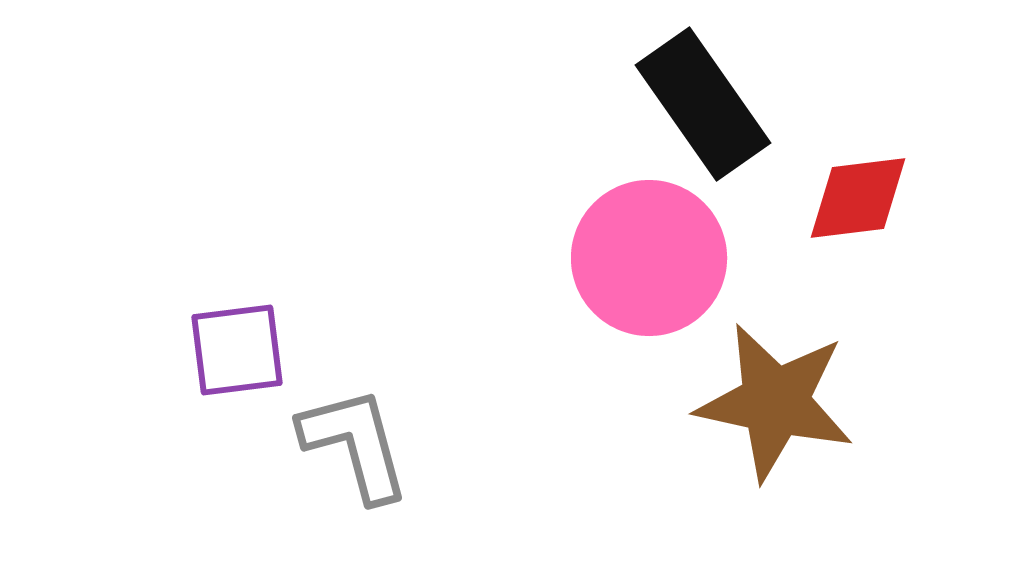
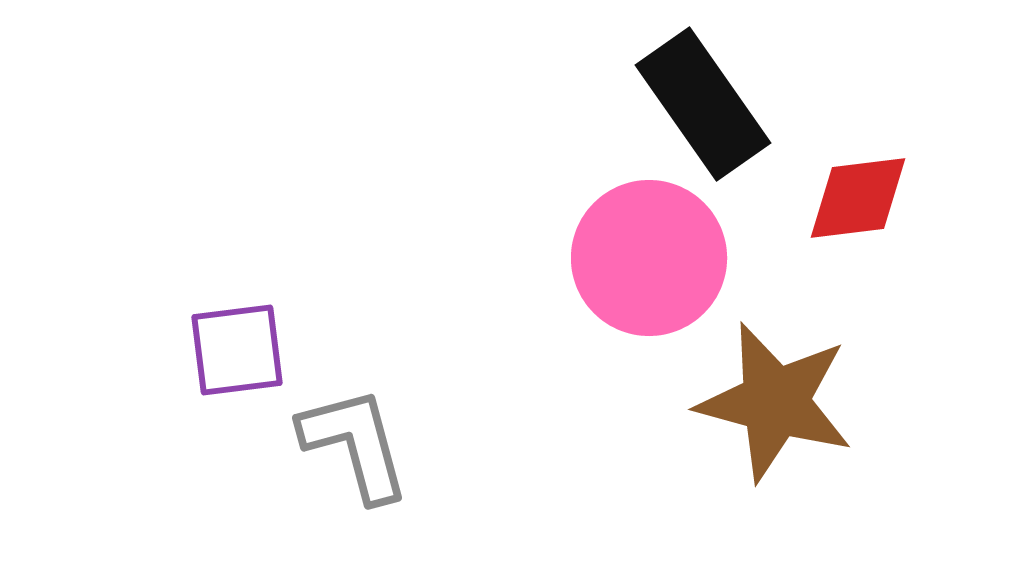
brown star: rotated 3 degrees clockwise
